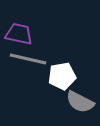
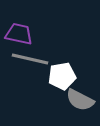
gray line: moved 2 px right
gray semicircle: moved 2 px up
